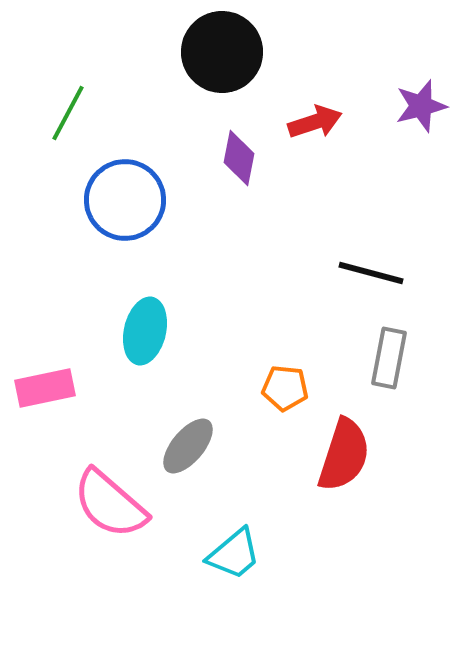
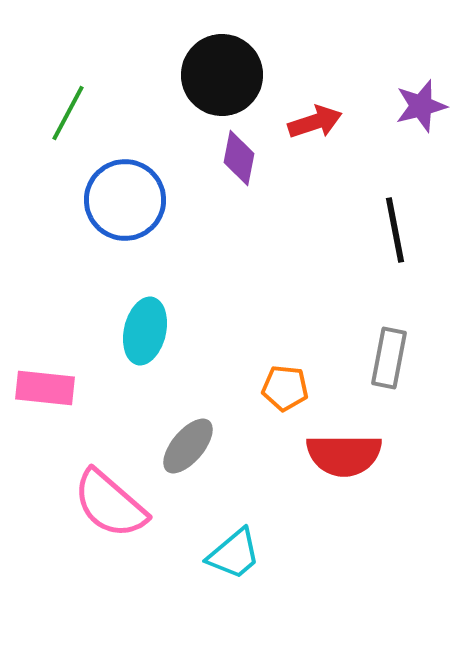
black circle: moved 23 px down
black line: moved 24 px right, 43 px up; rotated 64 degrees clockwise
pink rectangle: rotated 18 degrees clockwise
red semicircle: rotated 72 degrees clockwise
